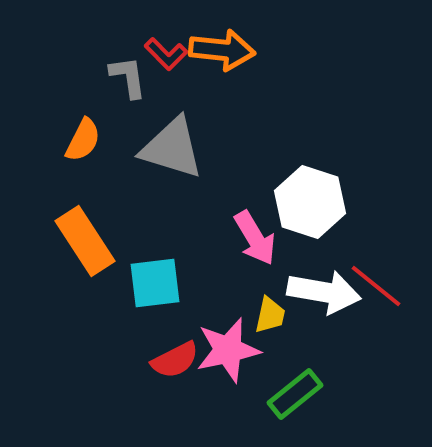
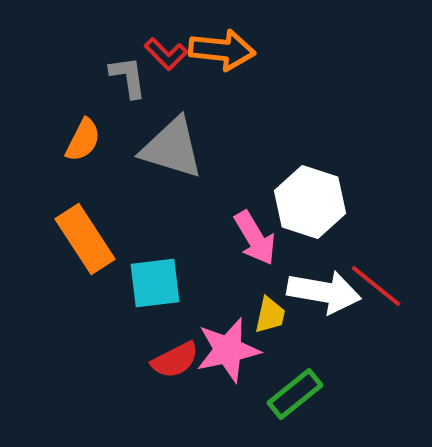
orange rectangle: moved 2 px up
